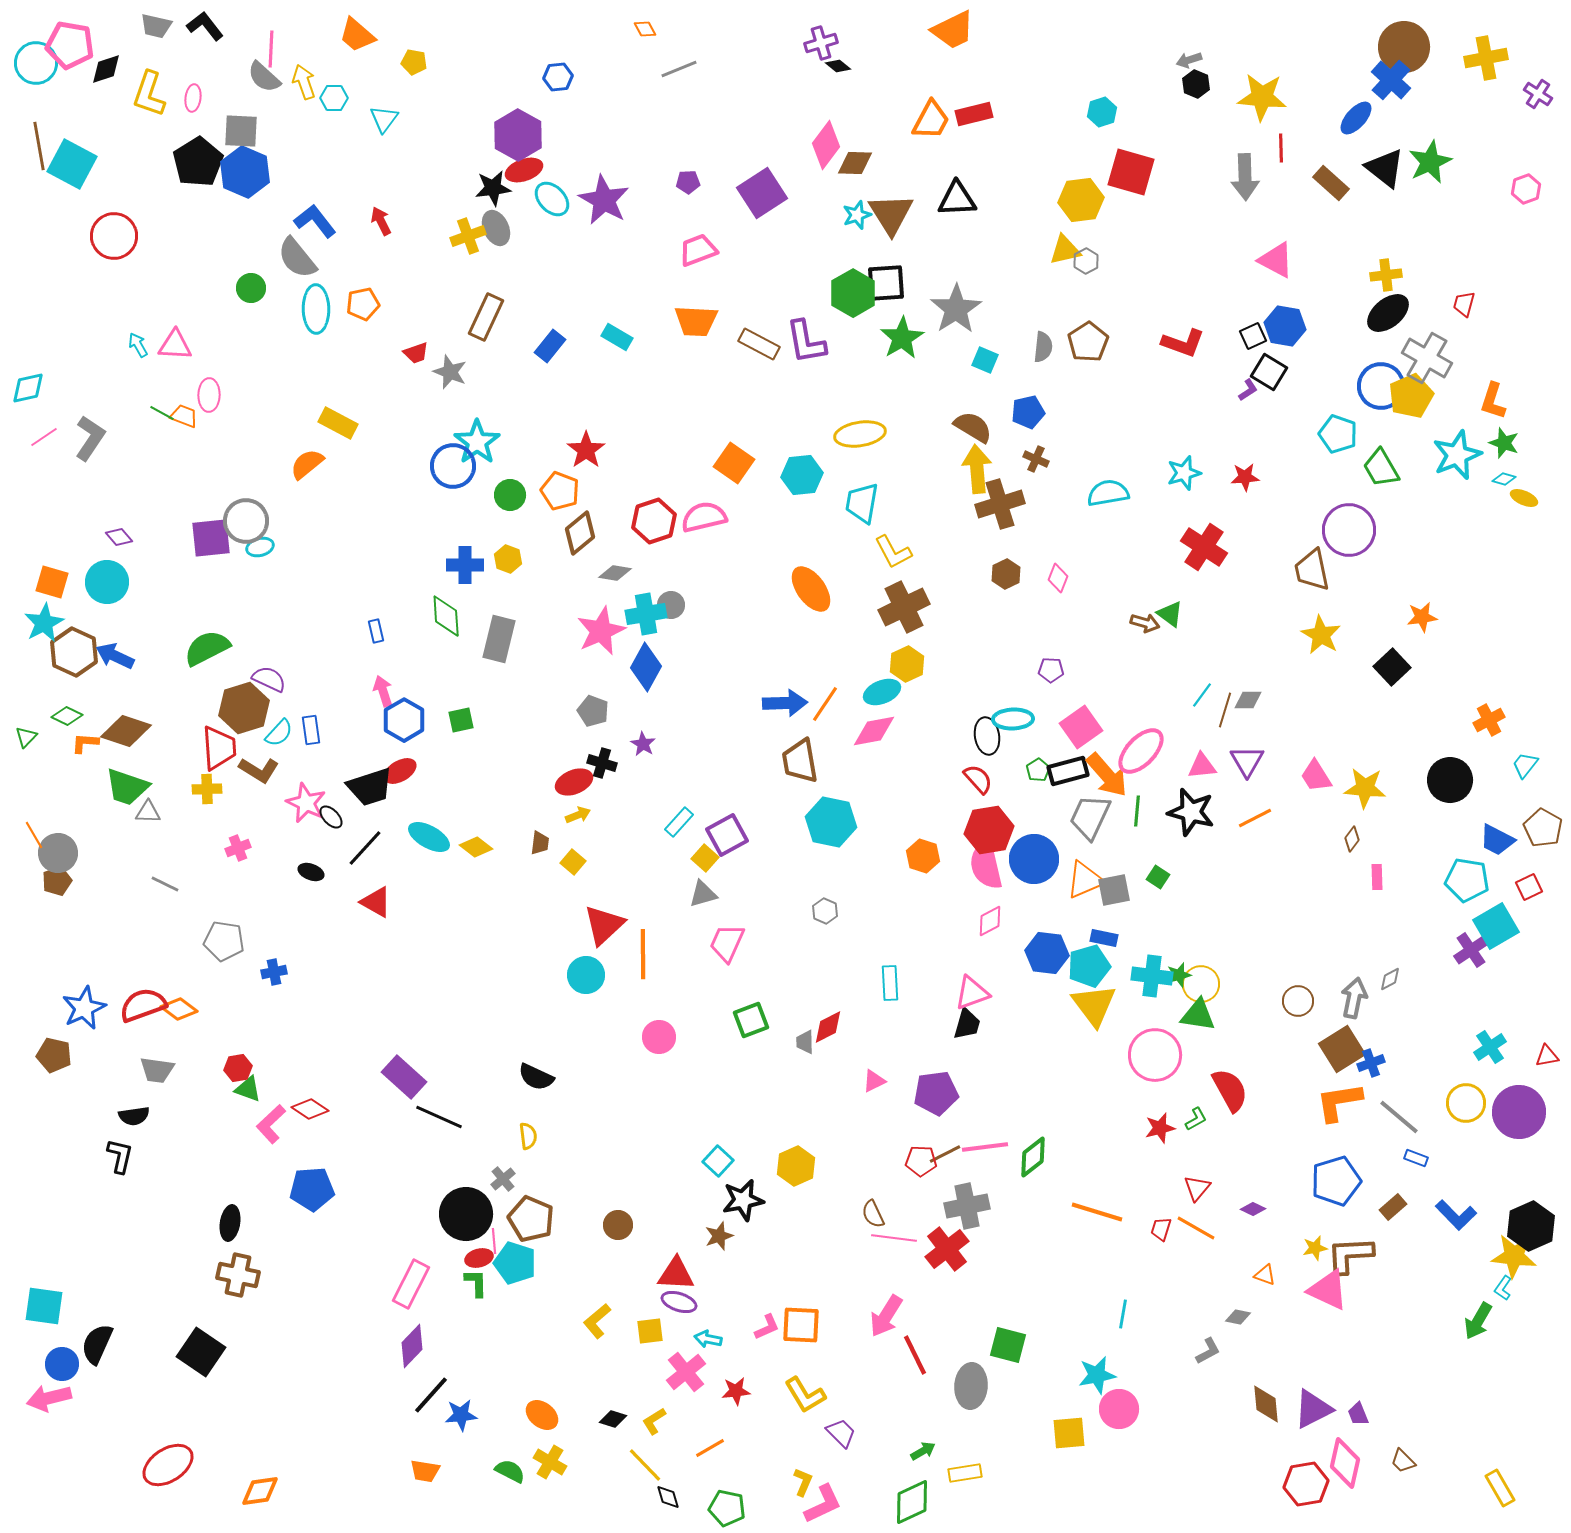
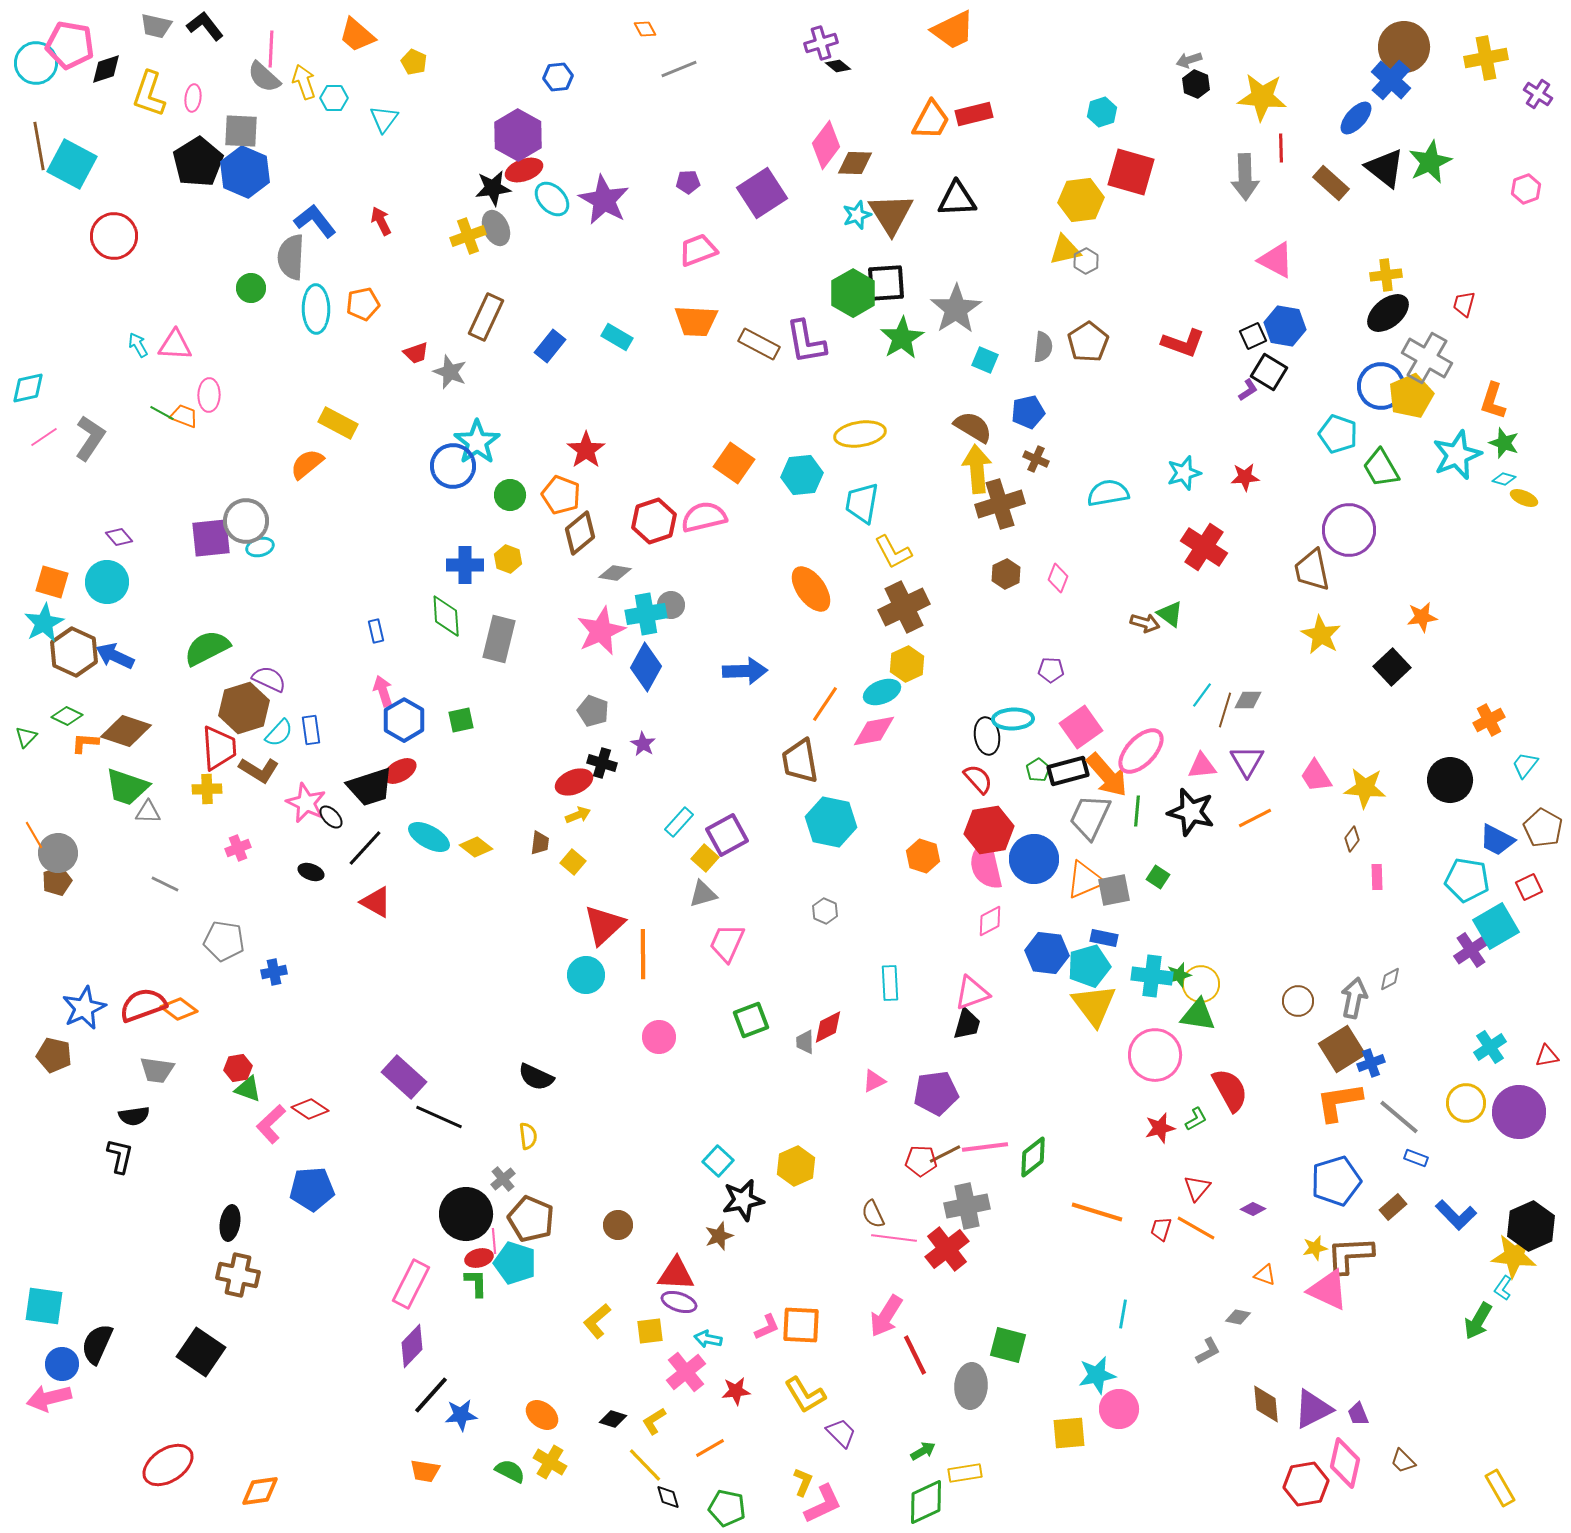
yellow pentagon at (414, 62): rotated 15 degrees clockwise
gray semicircle at (297, 258): moved 6 px left, 1 px up; rotated 42 degrees clockwise
orange pentagon at (560, 491): moved 1 px right, 4 px down
blue arrow at (785, 703): moved 40 px left, 32 px up
green diamond at (912, 1502): moved 14 px right
